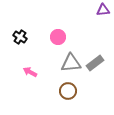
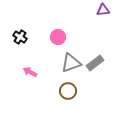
gray triangle: rotated 15 degrees counterclockwise
